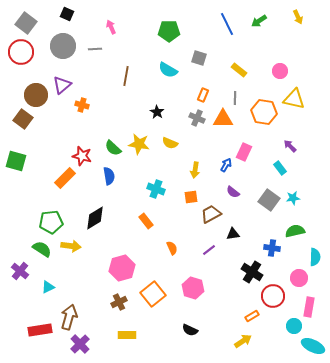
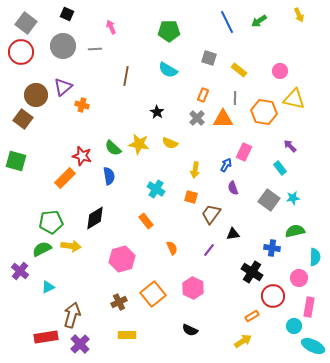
yellow arrow at (298, 17): moved 1 px right, 2 px up
blue line at (227, 24): moved 2 px up
gray square at (199, 58): moved 10 px right
purple triangle at (62, 85): moved 1 px right, 2 px down
gray cross at (197, 118): rotated 21 degrees clockwise
cyan cross at (156, 189): rotated 12 degrees clockwise
purple semicircle at (233, 192): moved 4 px up; rotated 32 degrees clockwise
orange square at (191, 197): rotated 24 degrees clockwise
brown trapezoid at (211, 214): rotated 25 degrees counterclockwise
green semicircle at (42, 249): rotated 60 degrees counterclockwise
purple line at (209, 250): rotated 16 degrees counterclockwise
pink hexagon at (122, 268): moved 9 px up
pink hexagon at (193, 288): rotated 10 degrees clockwise
brown arrow at (69, 317): moved 3 px right, 2 px up
red rectangle at (40, 330): moved 6 px right, 7 px down
